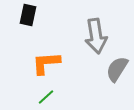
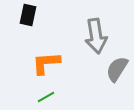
green line: rotated 12 degrees clockwise
